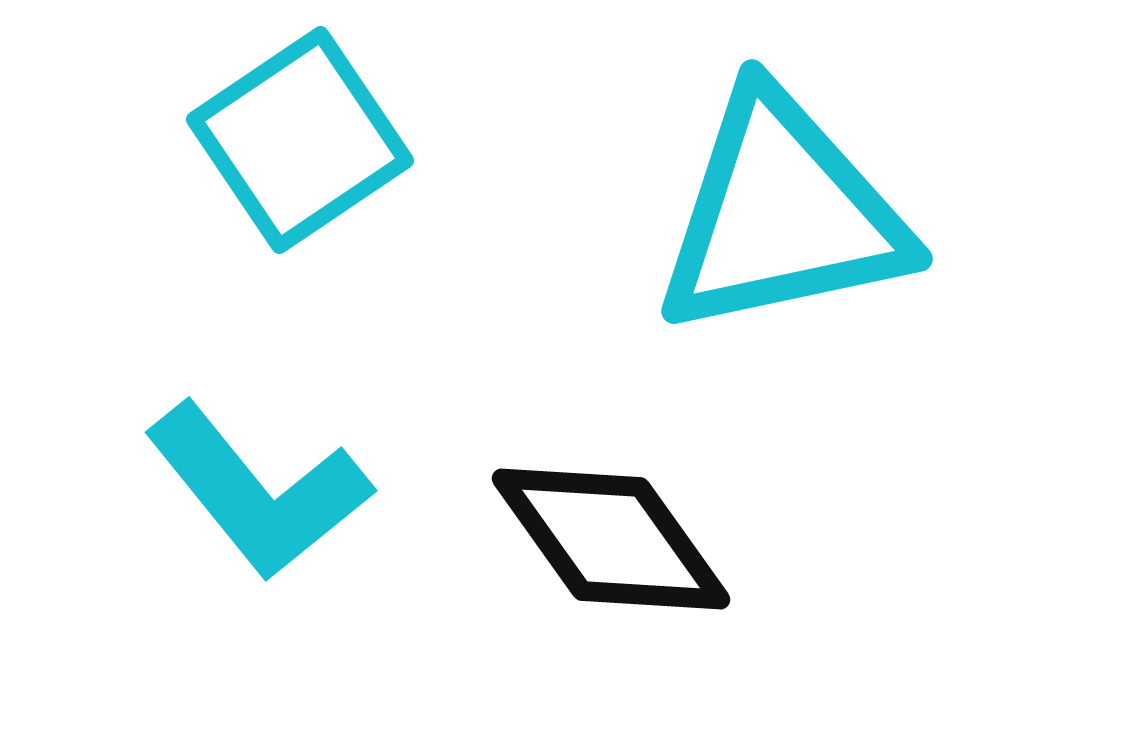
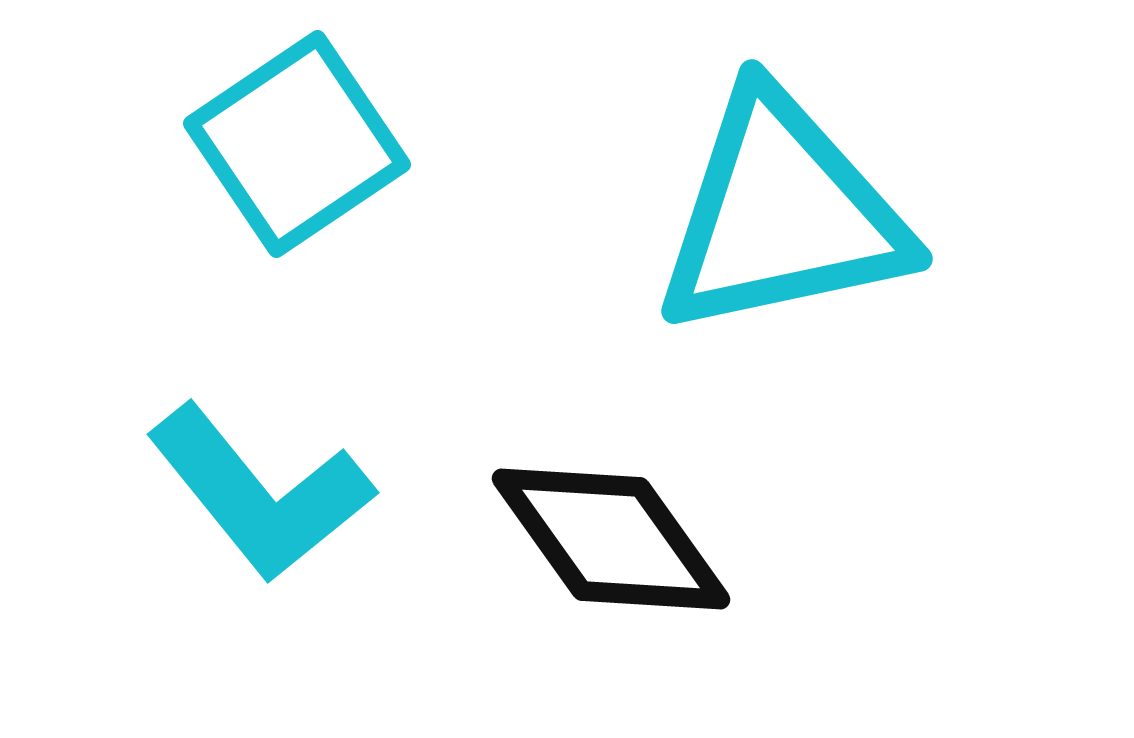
cyan square: moved 3 px left, 4 px down
cyan L-shape: moved 2 px right, 2 px down
